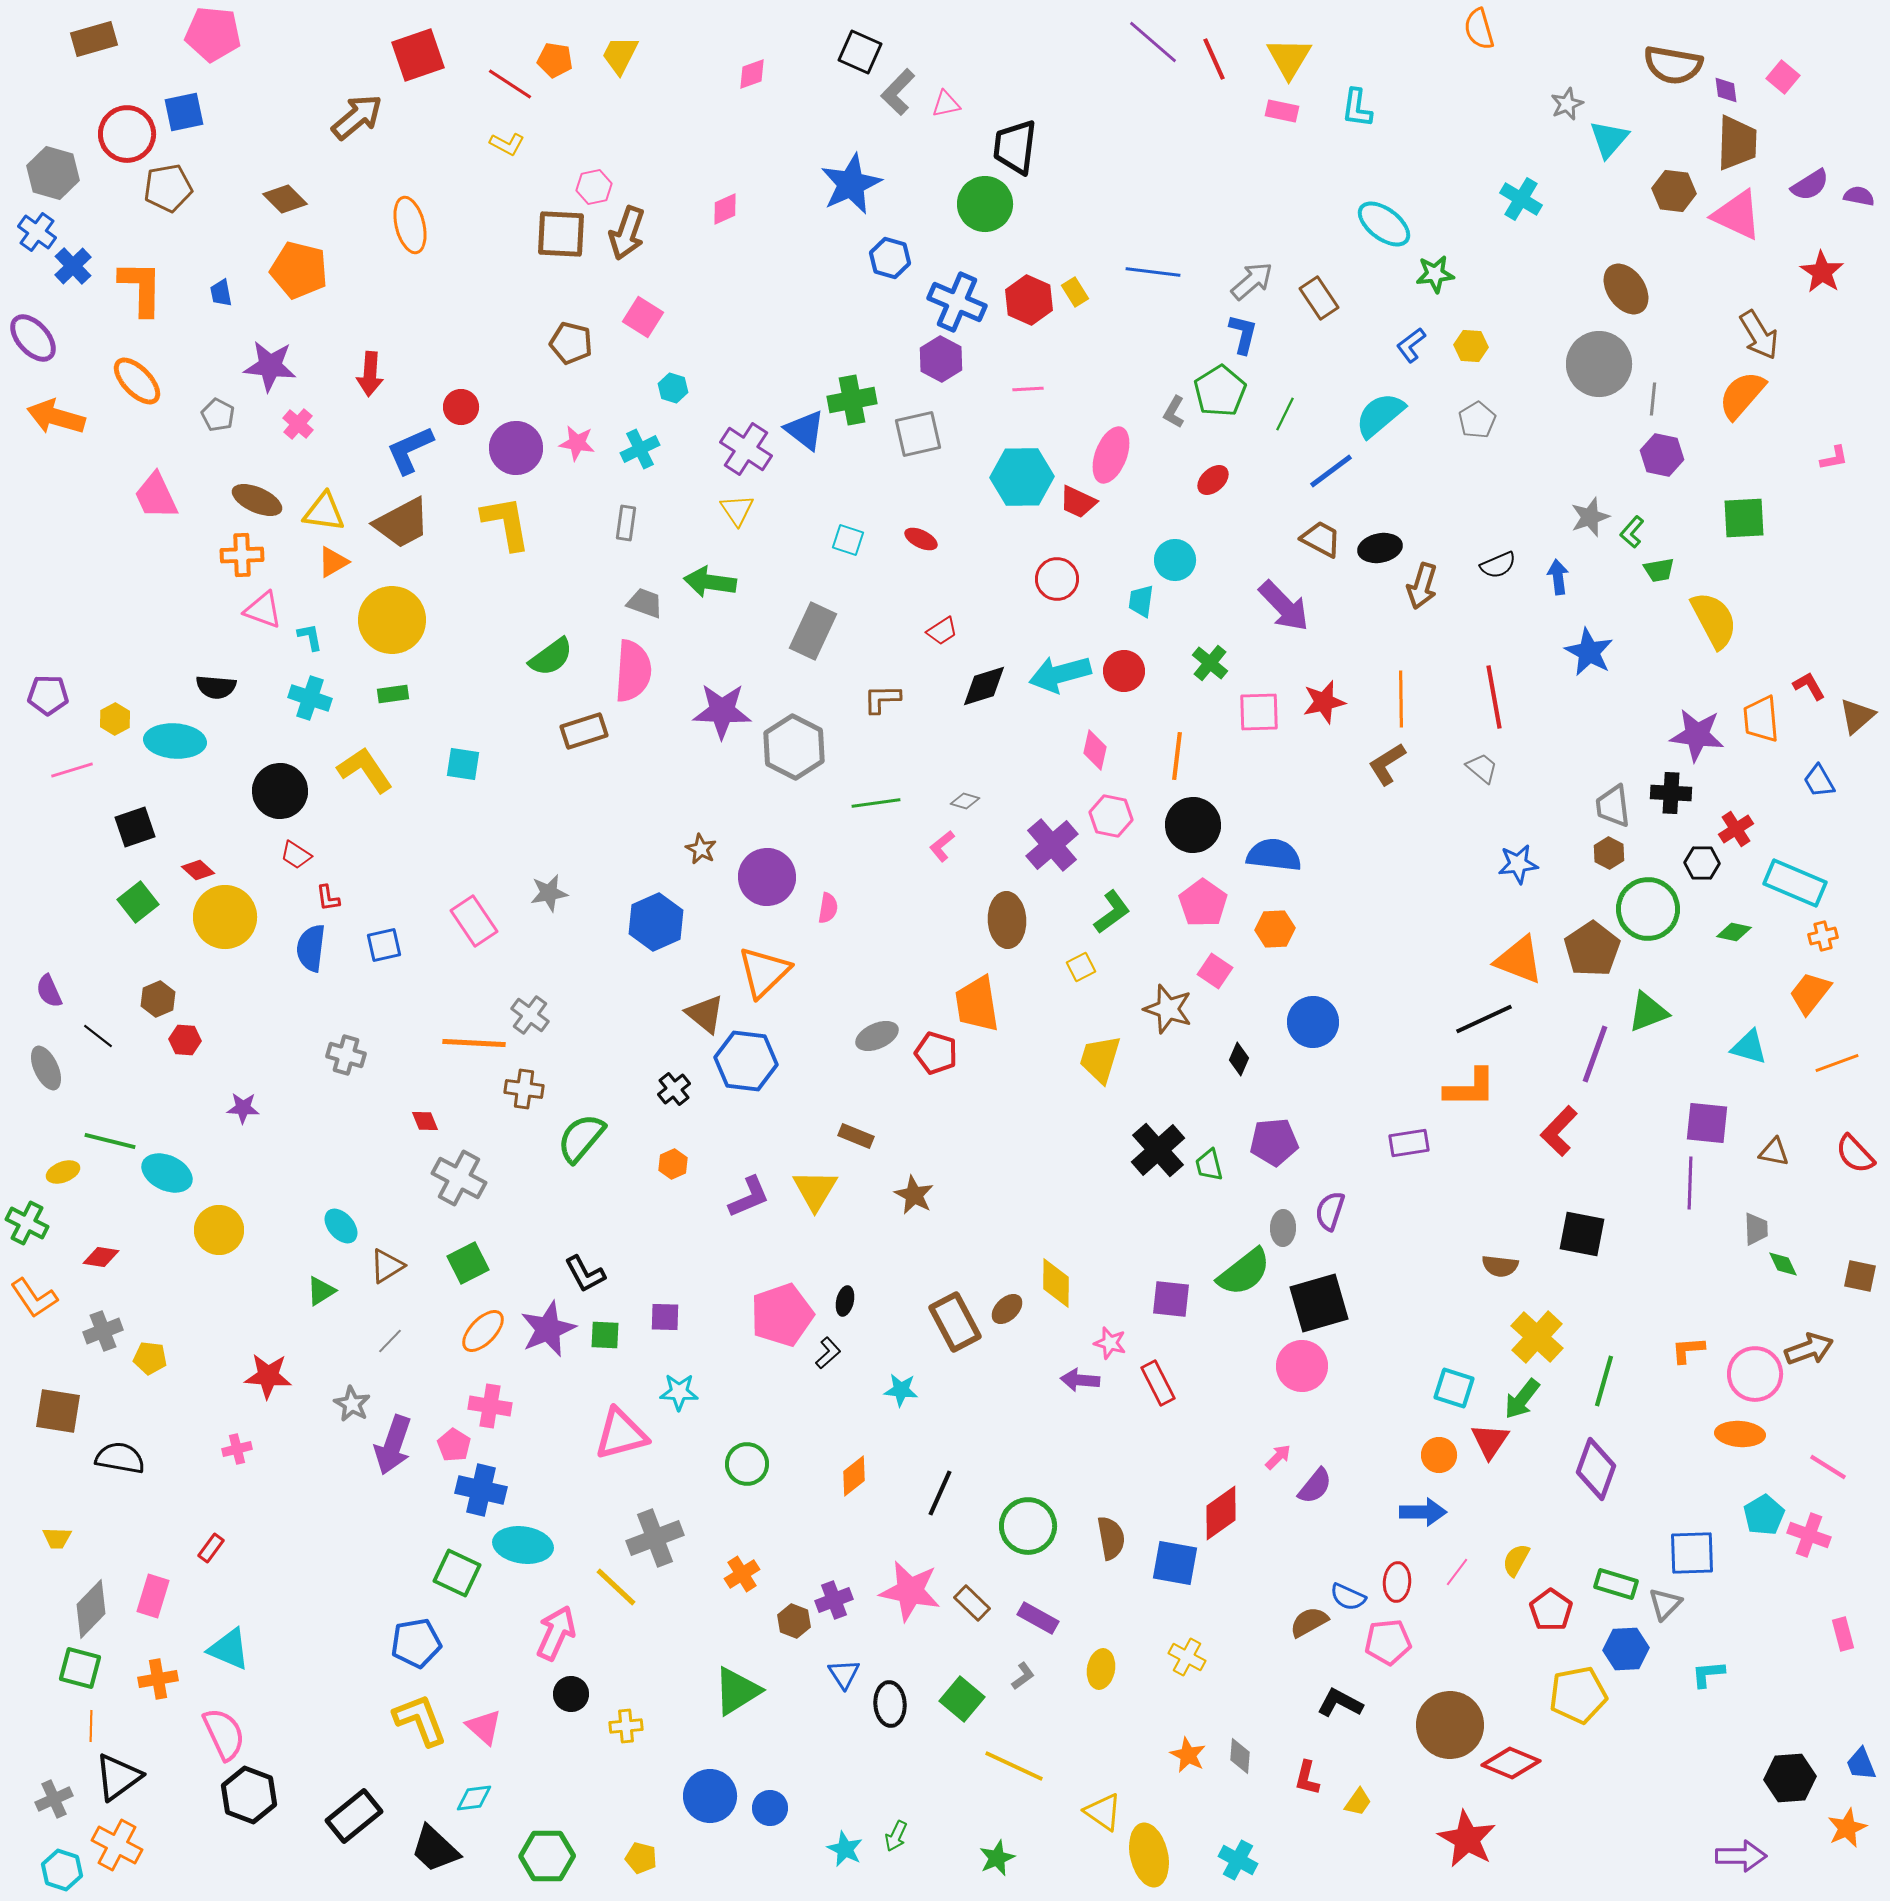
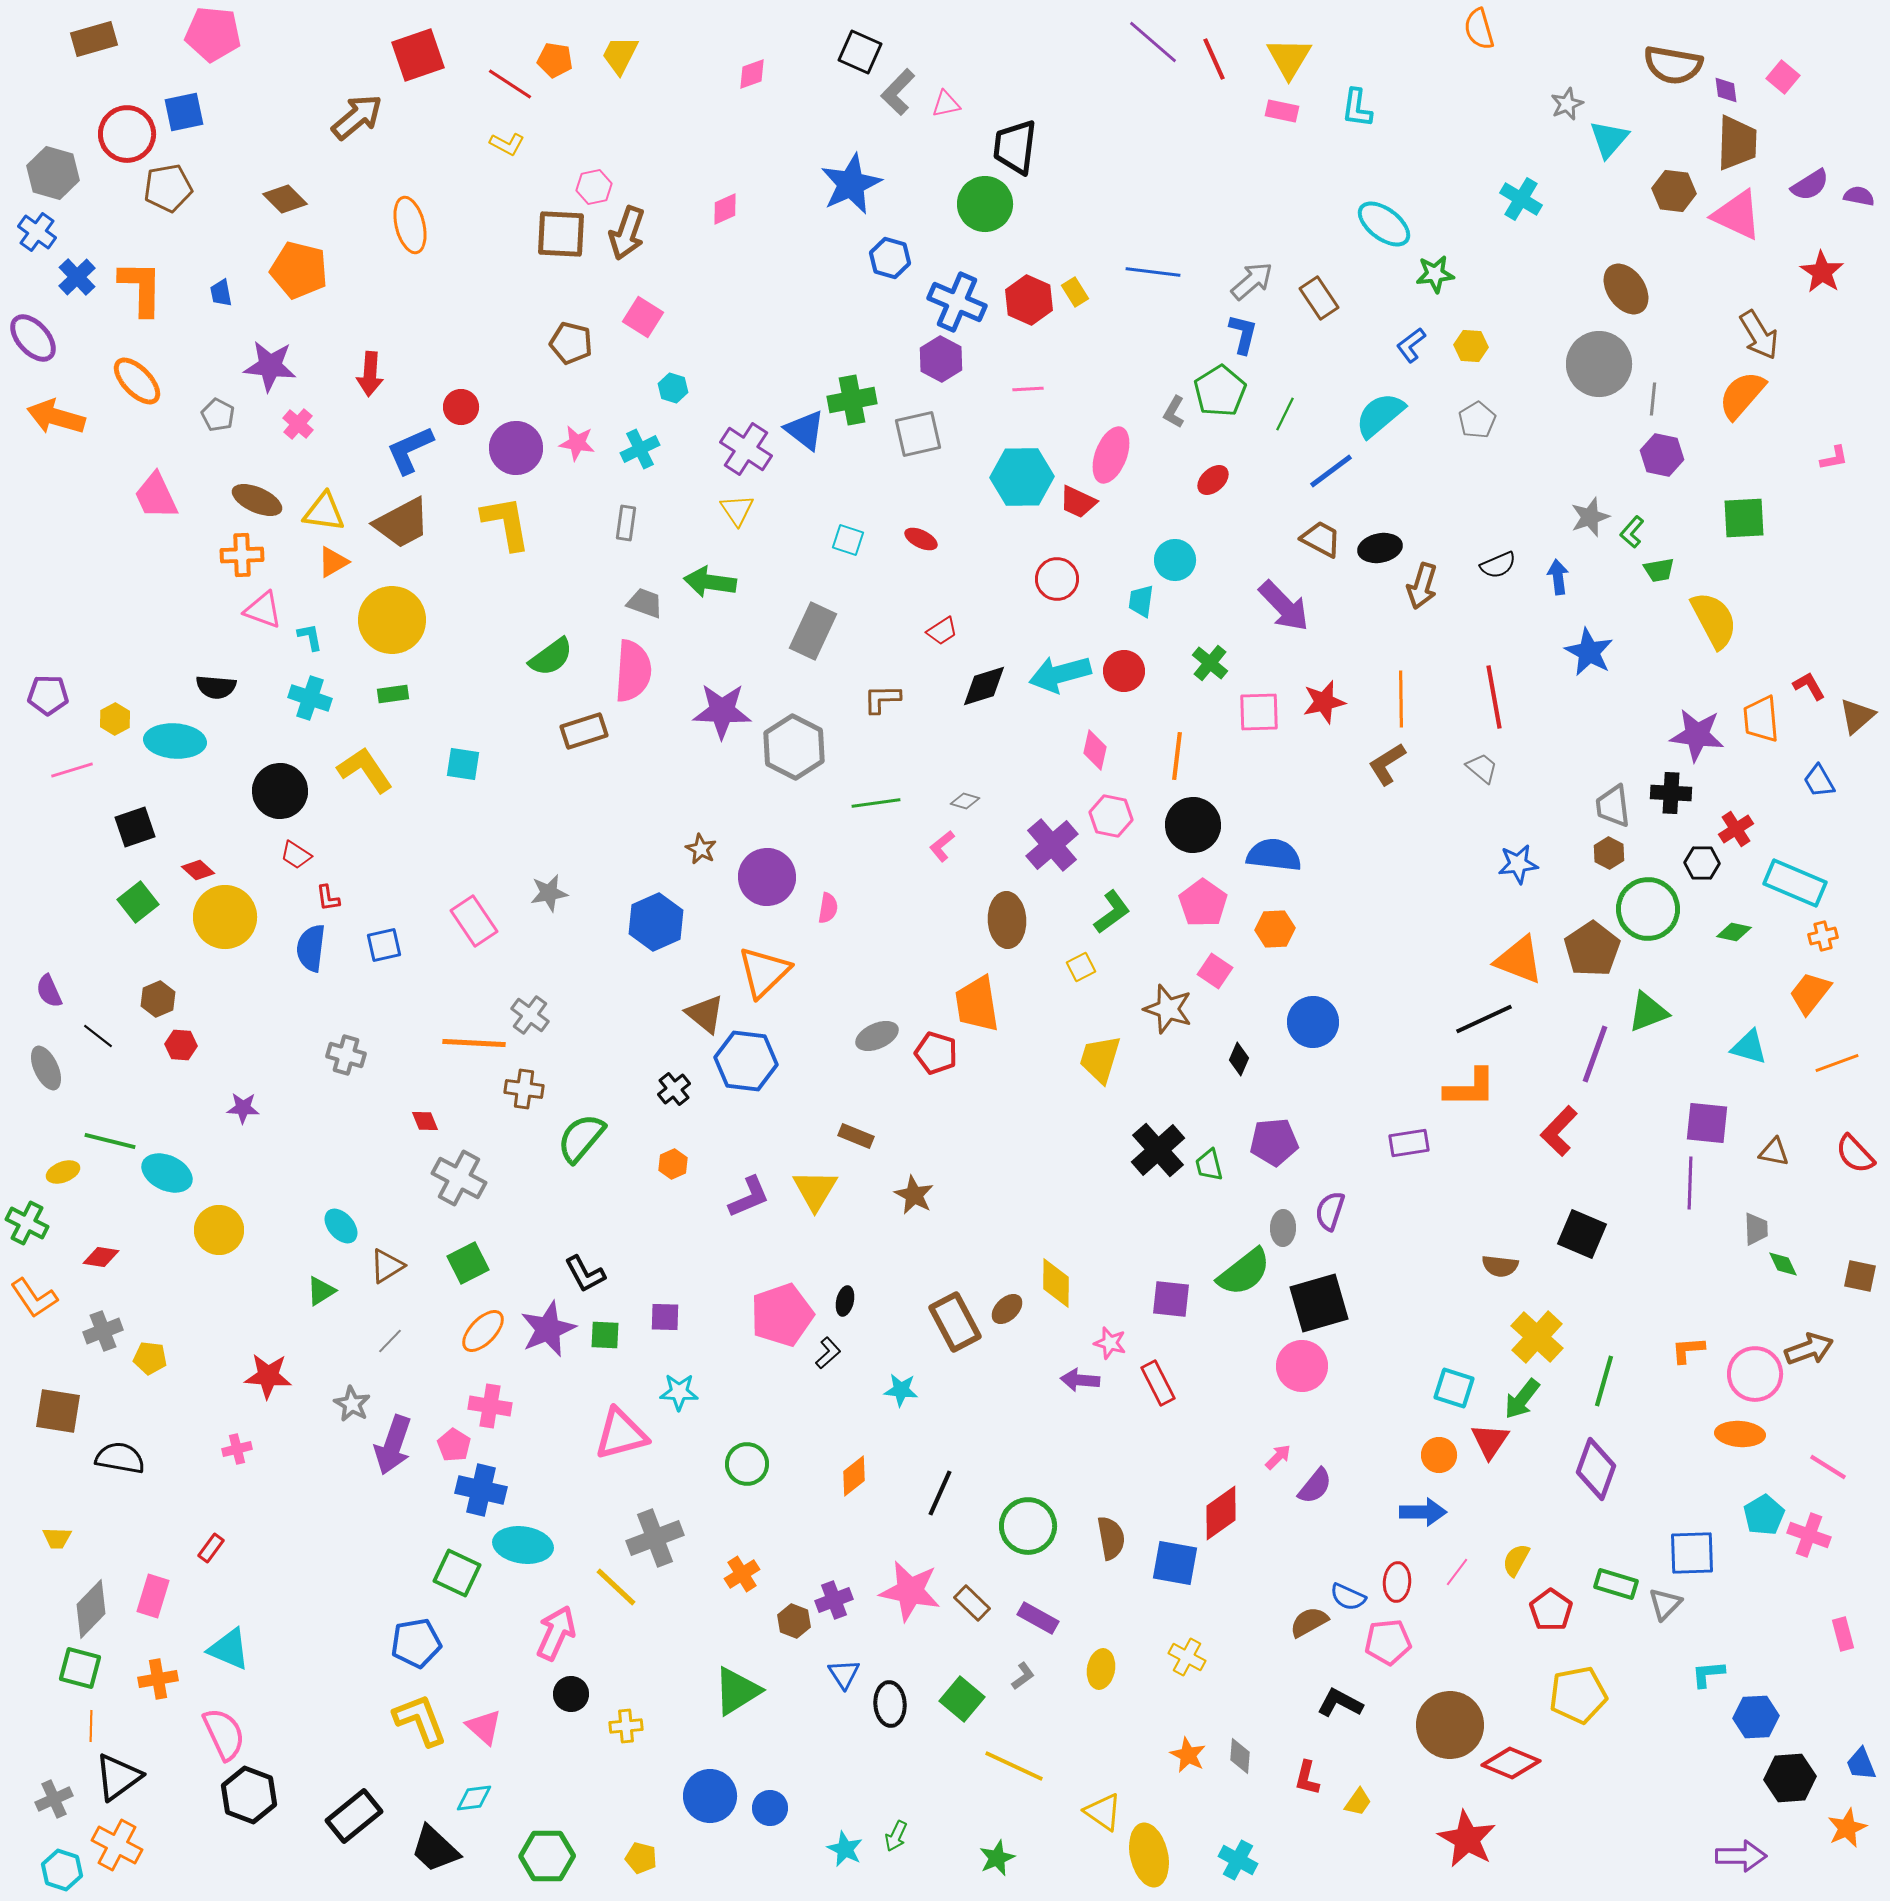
blue cross at (73, 266): moved 4 px right, 11 px down
red hexagon at (185, 1040): moved 4 px left, 5 px down
black square at (1582, 1234): rotated 12 degrees clockwise
blue hexagon at (1626, 1649): moved 130 px right, 68 px down
